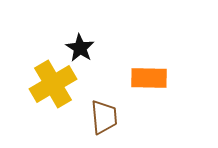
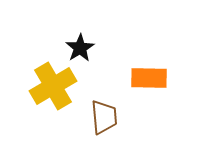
black star: rotated 8 degrees clockwise
yellow cross: moved 2 px down
